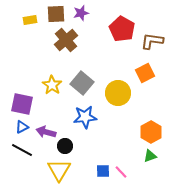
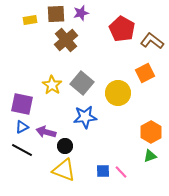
brown L-shape: rotated 30 degrees clockwise
yellow triangle: moved 5 px right; rotated 40 degrees counterclockwise
